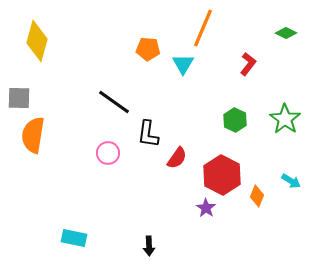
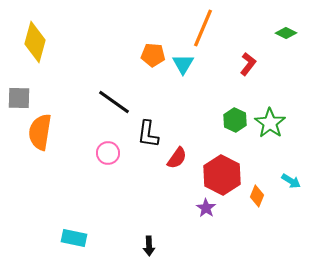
yellow diamond: moved 2 px left, 1 px down
orange pentagon: moved 5 px right, 6 px down
green star: moved 15 px left, 4 px down
orange semicircle: moved 7 px right, 3 px up
